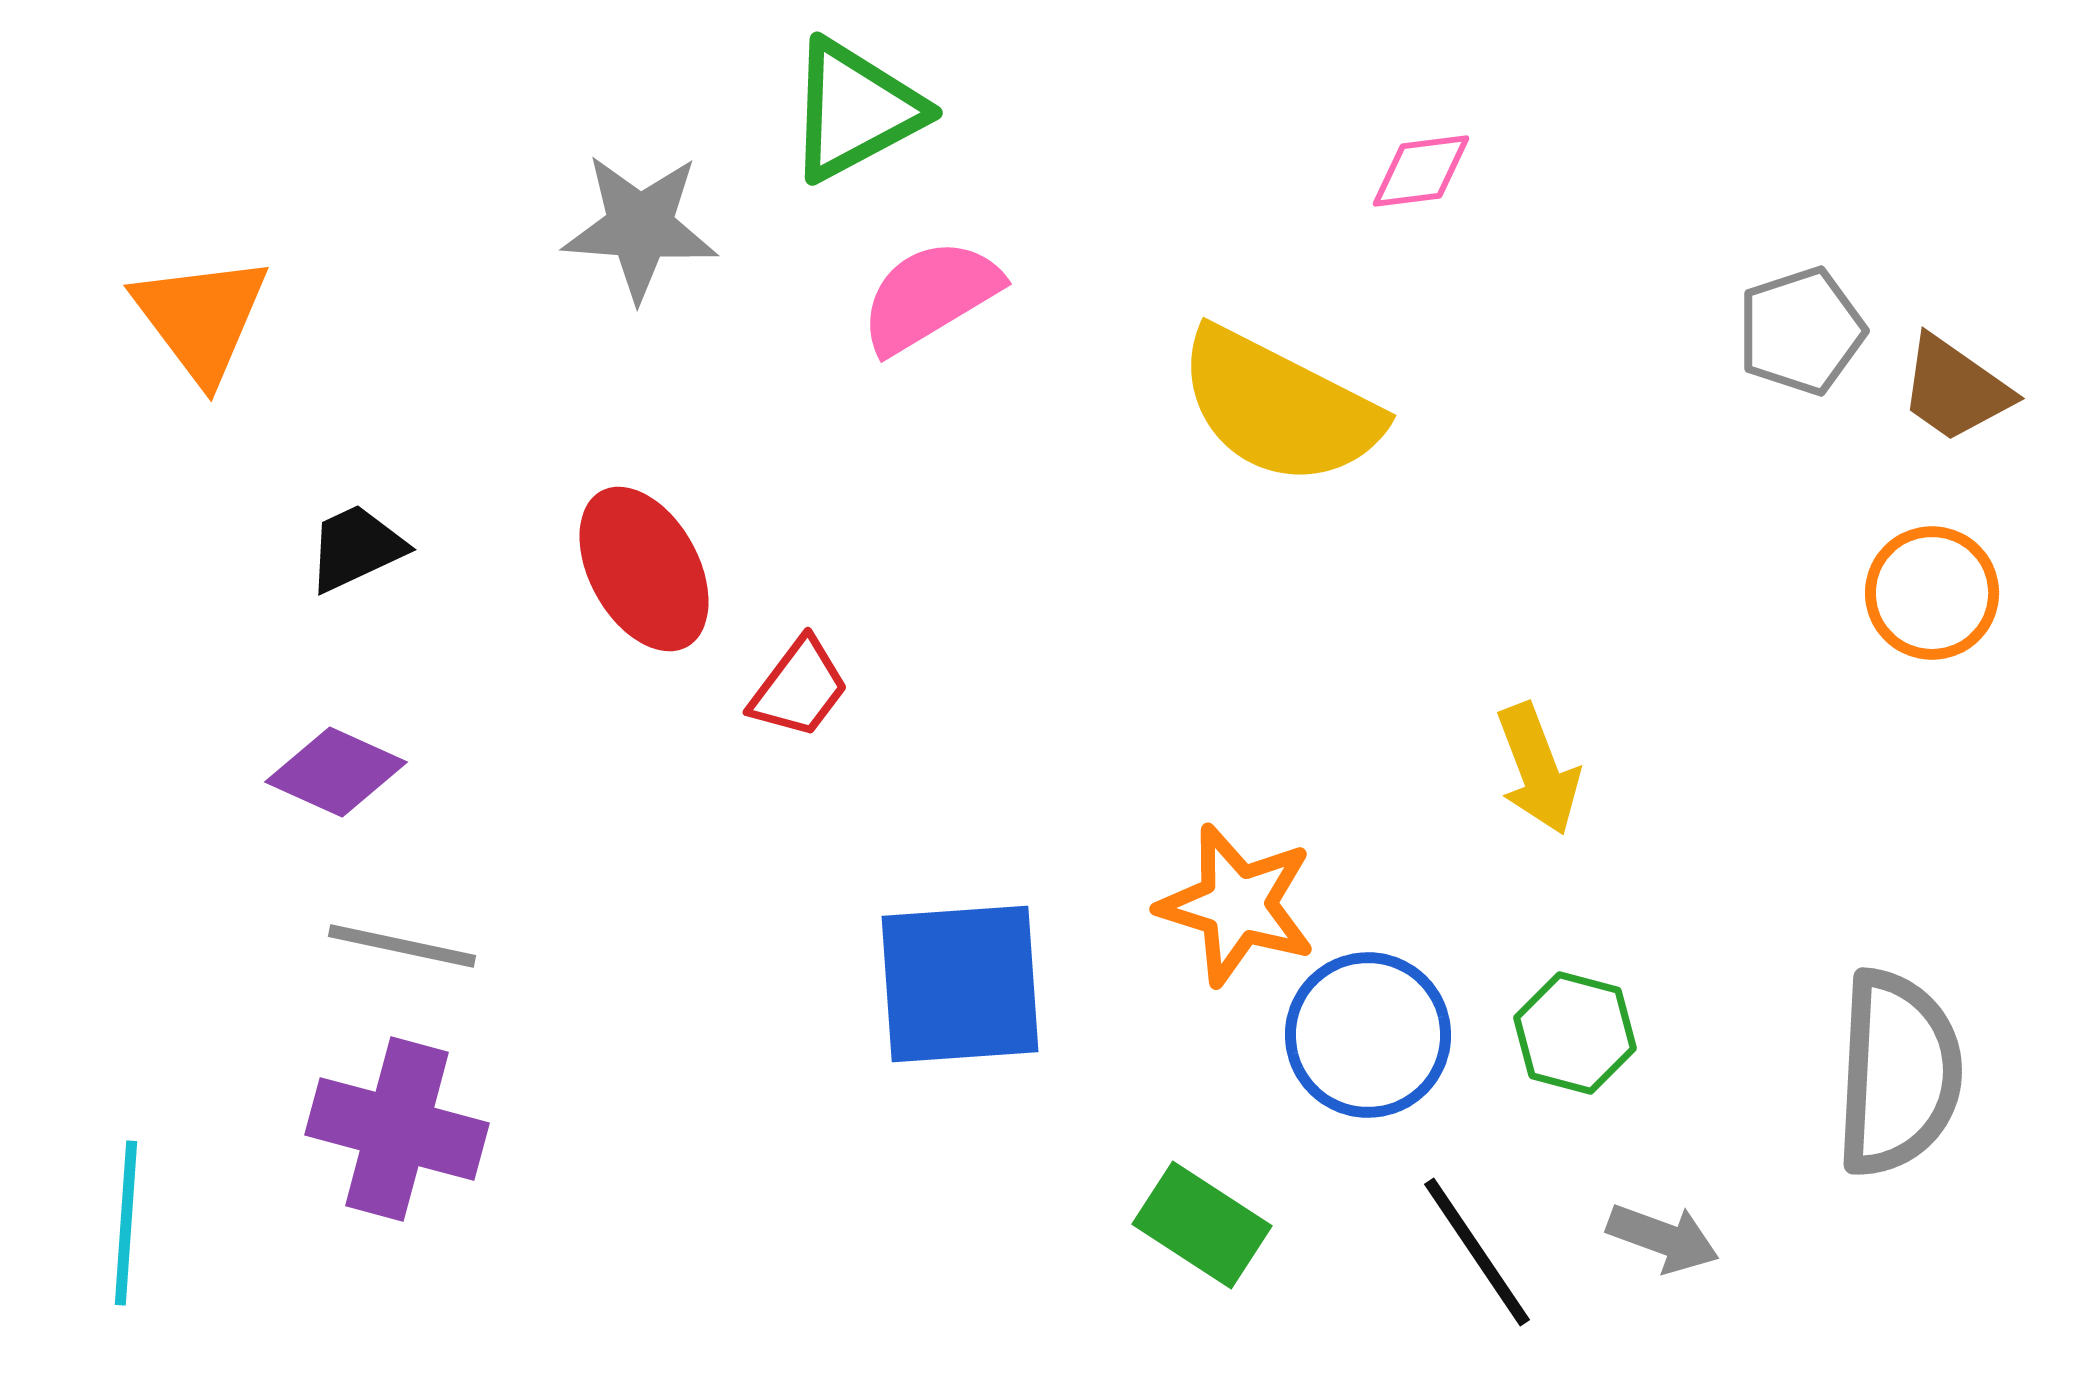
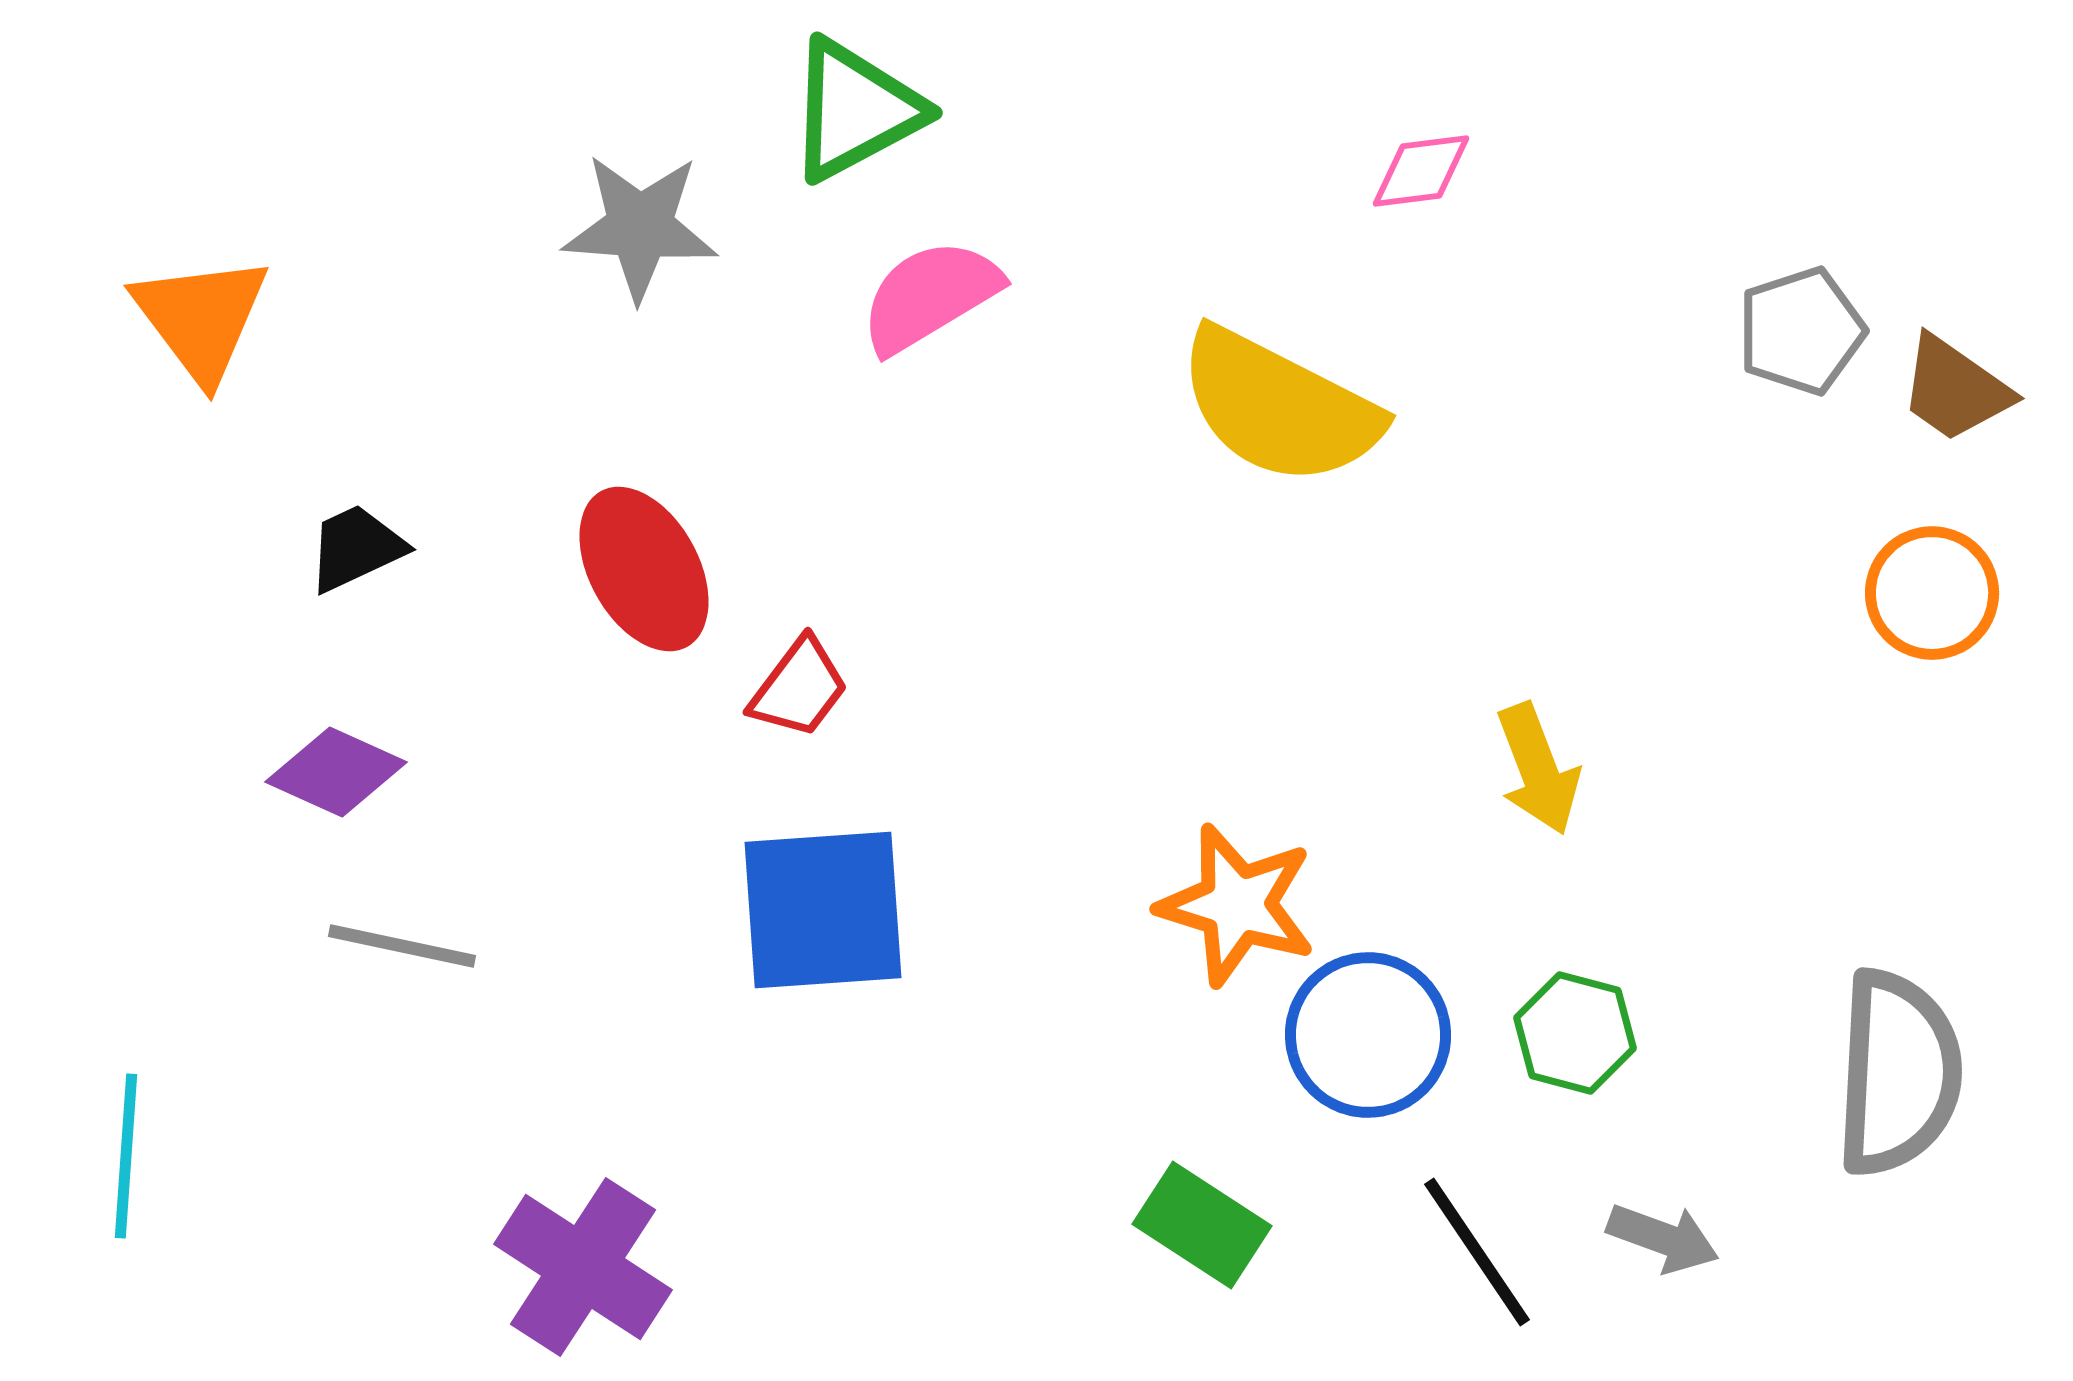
blue square: moved 137 px left, 74 px up
purple cross: moved 186 px right, 138 px down; rotated 18 degrees clockwise
cyan line: moved 67 px up
